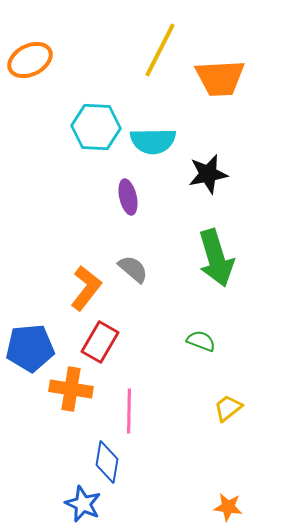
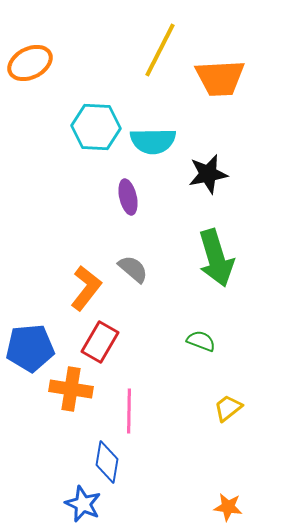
orange ellipse: moved 3 px down
